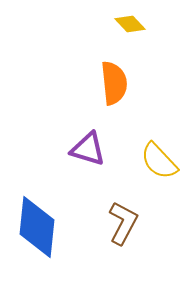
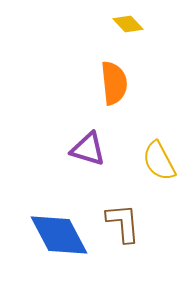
yellow diamond: moved 2 px left
yellow semicircle: rotated 15 degrees clockwise
brown L-shape: rotated 33 degrees counterclockwise
blue diamond: moved 22 px right, 8 px down; rotated 34 degrees counterclockwise
